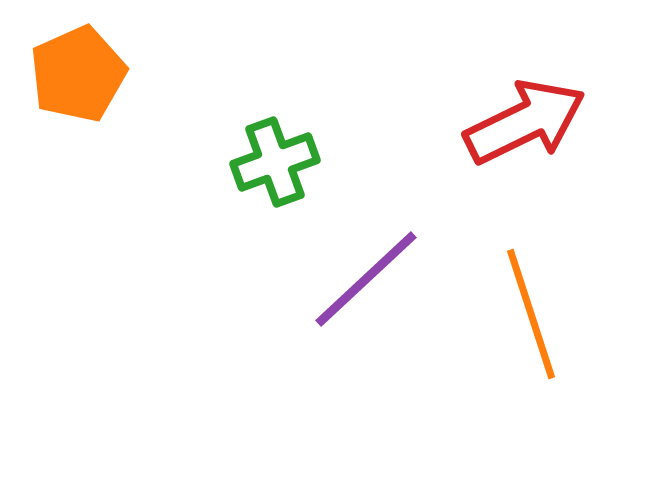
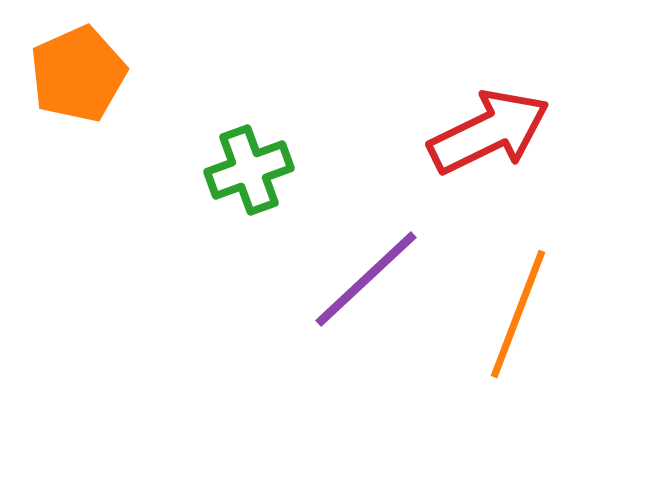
red arrow: moved 36 px left, 10 px down
green cross: moved 26 px left, 8 px down
orange line: moved 13 px left; rotated 39 degrees clockwise
